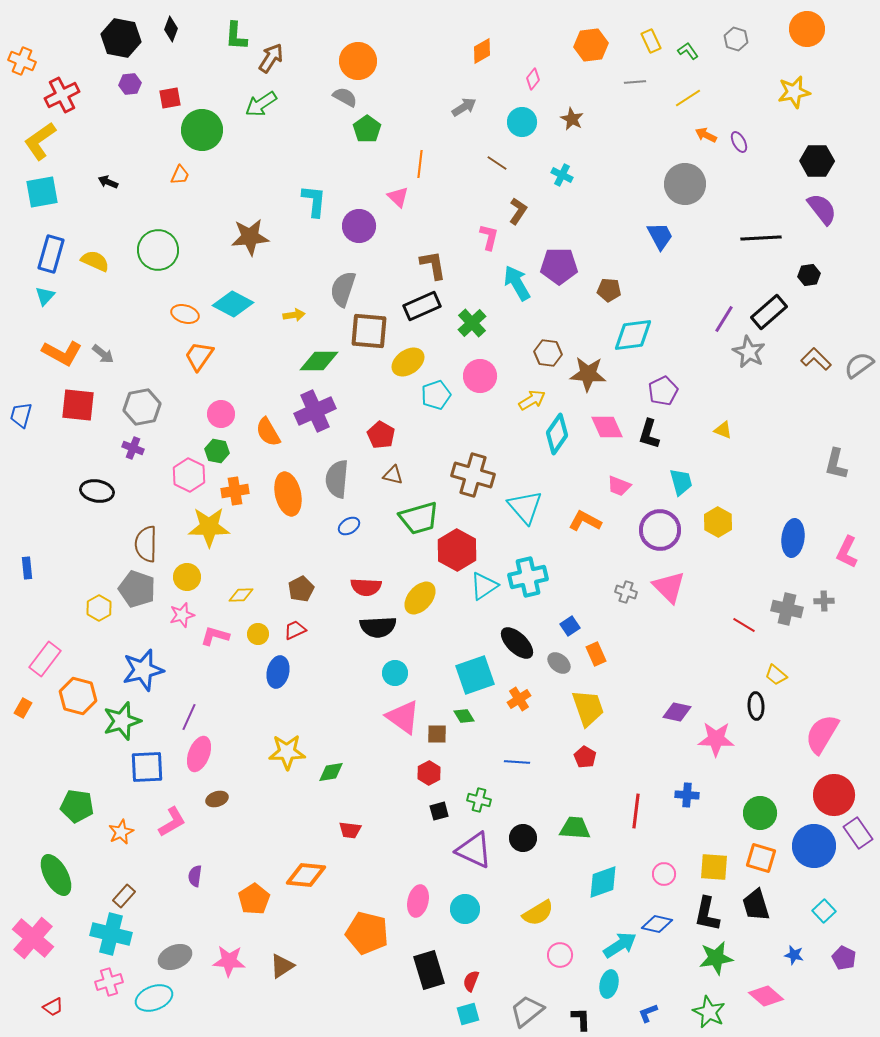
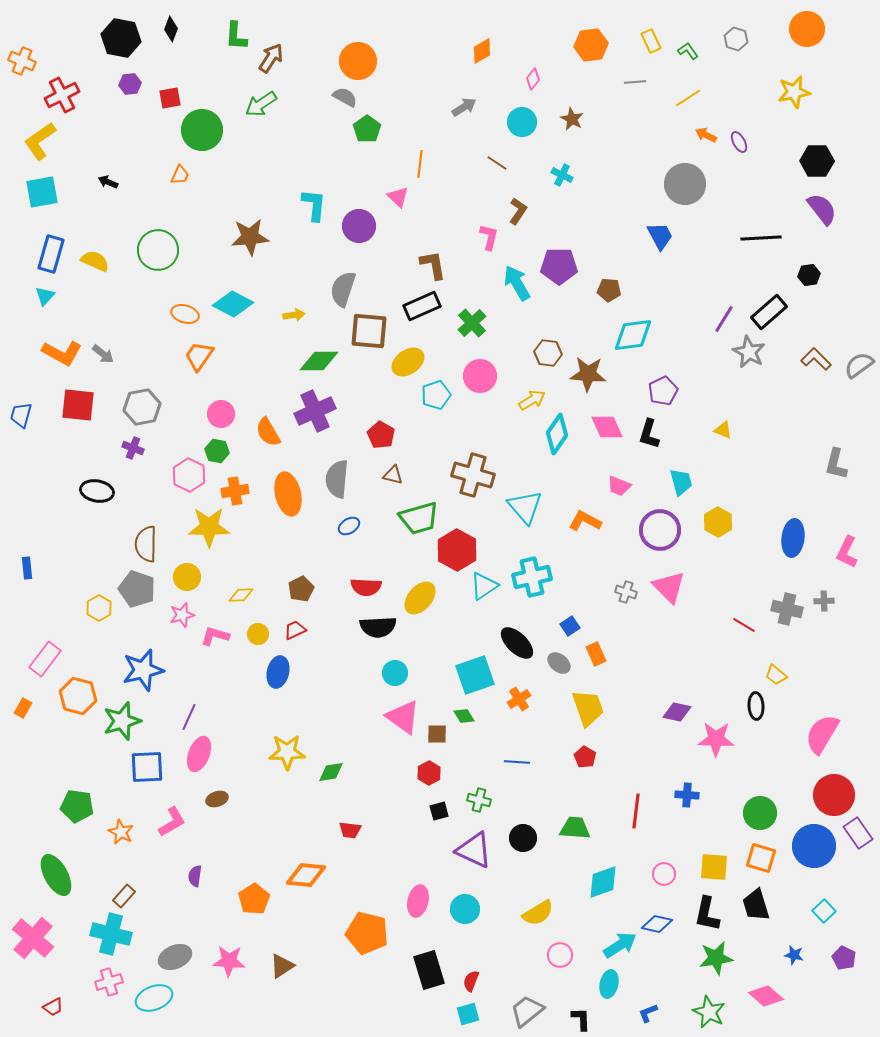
cyan L-shape at (314, 201): moved 4 px down
cyan cross at (528, 577): moved 4 px right
orange star at (121, 832): rotated 20 degrees counterclockwise
